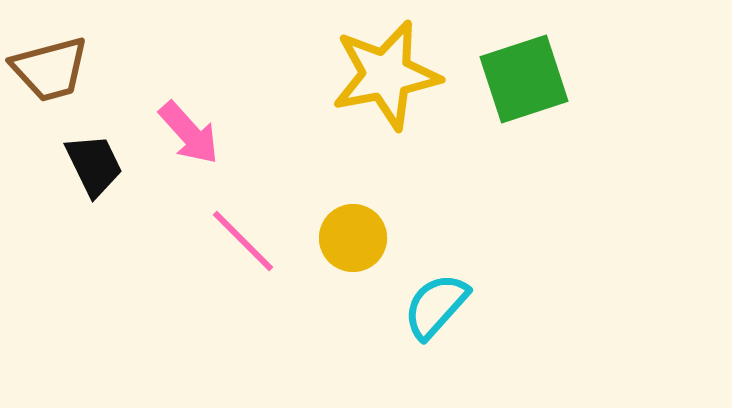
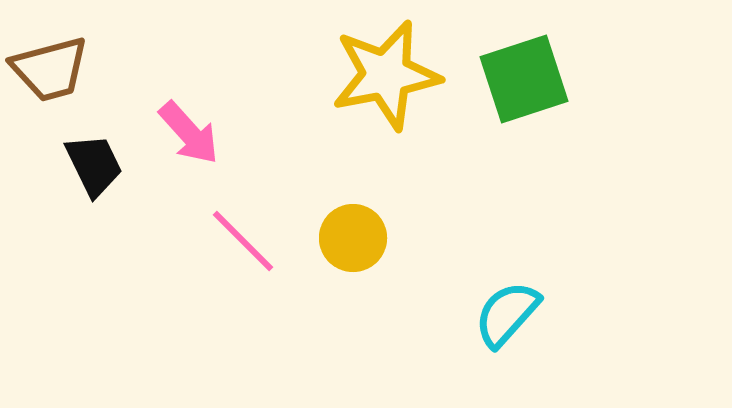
cyan semicircle: moved 71 px right, 8 px down
